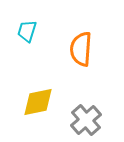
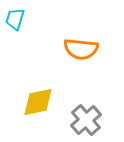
cyan trapezoid: moved 12 px left, 12 px up
orange semicircle: rotated 88 degrees counterclockwise
